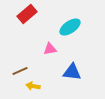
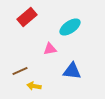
red rectangle: moved 3 px down
blue triangle: moved 1 px up
yellow arrow: moved 1 px right
